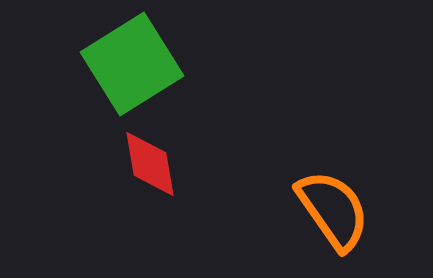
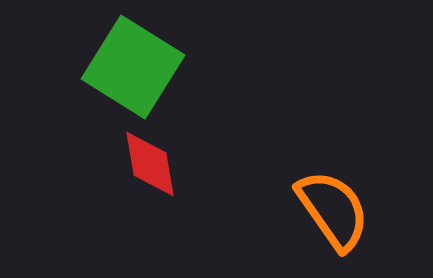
green square: moved 1 px right, 3 px down; rotated 26 degrees counterclockwise
